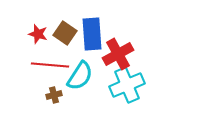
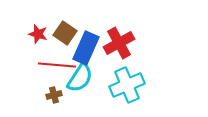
blue rectangle: moved 6 px left, 14 px down; rotated 28 degrees clockwise
red cross: moved 1 px right, 11 px up
red line: moved 7 px right
cyan semicircle: moved 2 px down
